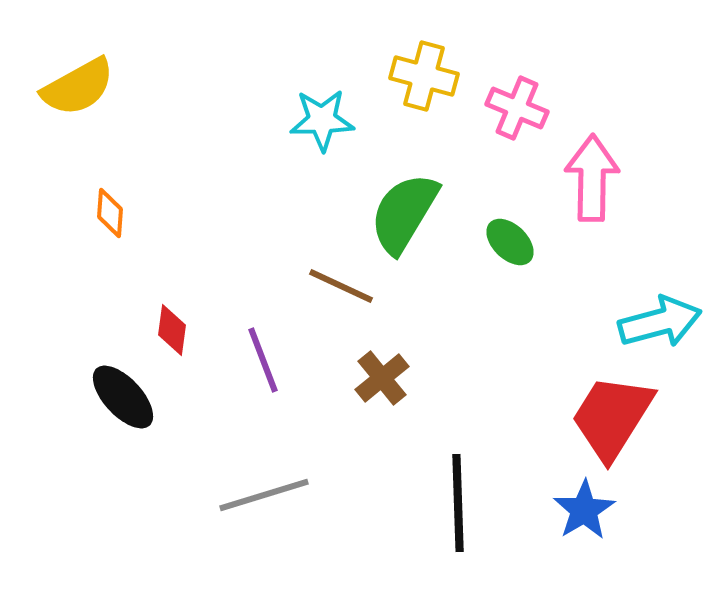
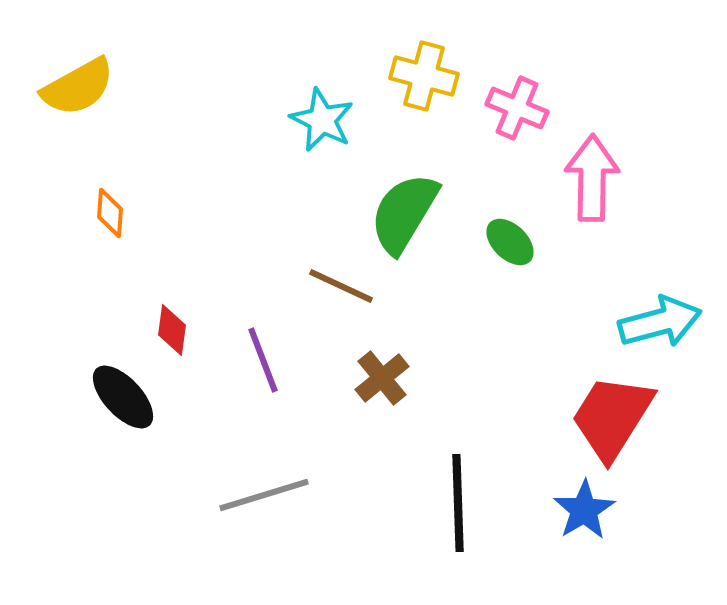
cyan star: rotated 28 degrees clockwise
